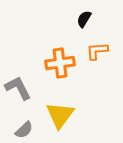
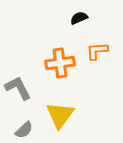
black semicircle: moved 5 px left, 1 px up; rotated 36 degrees clockwise
